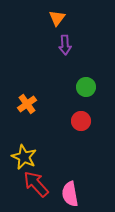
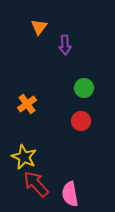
orange triangle: moved 18 px left, 9 px down
green circle: moved 2 px left, 1 px down
